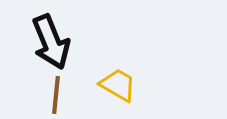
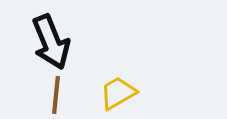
yellow trapezoid: moved 8 px down; rotated 60 degrees counterclockwise
